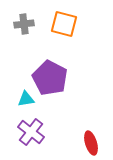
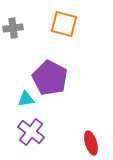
gray cross: moved 11 px left, 4 px down
